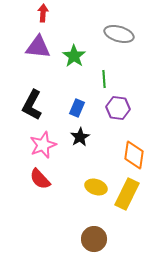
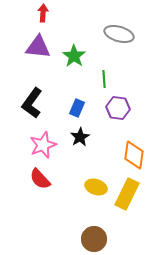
black L-shape: moved 2 px up; rotated 8 degrees clockwise
